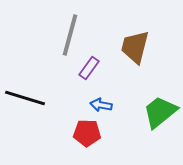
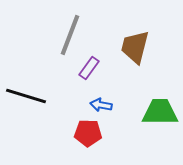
gray line: rotated 6 degrees clockwise
black line: moved 1 px right, 2 px up
green trapezoid: rotated 39 degrees clockwise
red pentagon: moved 1 px right
